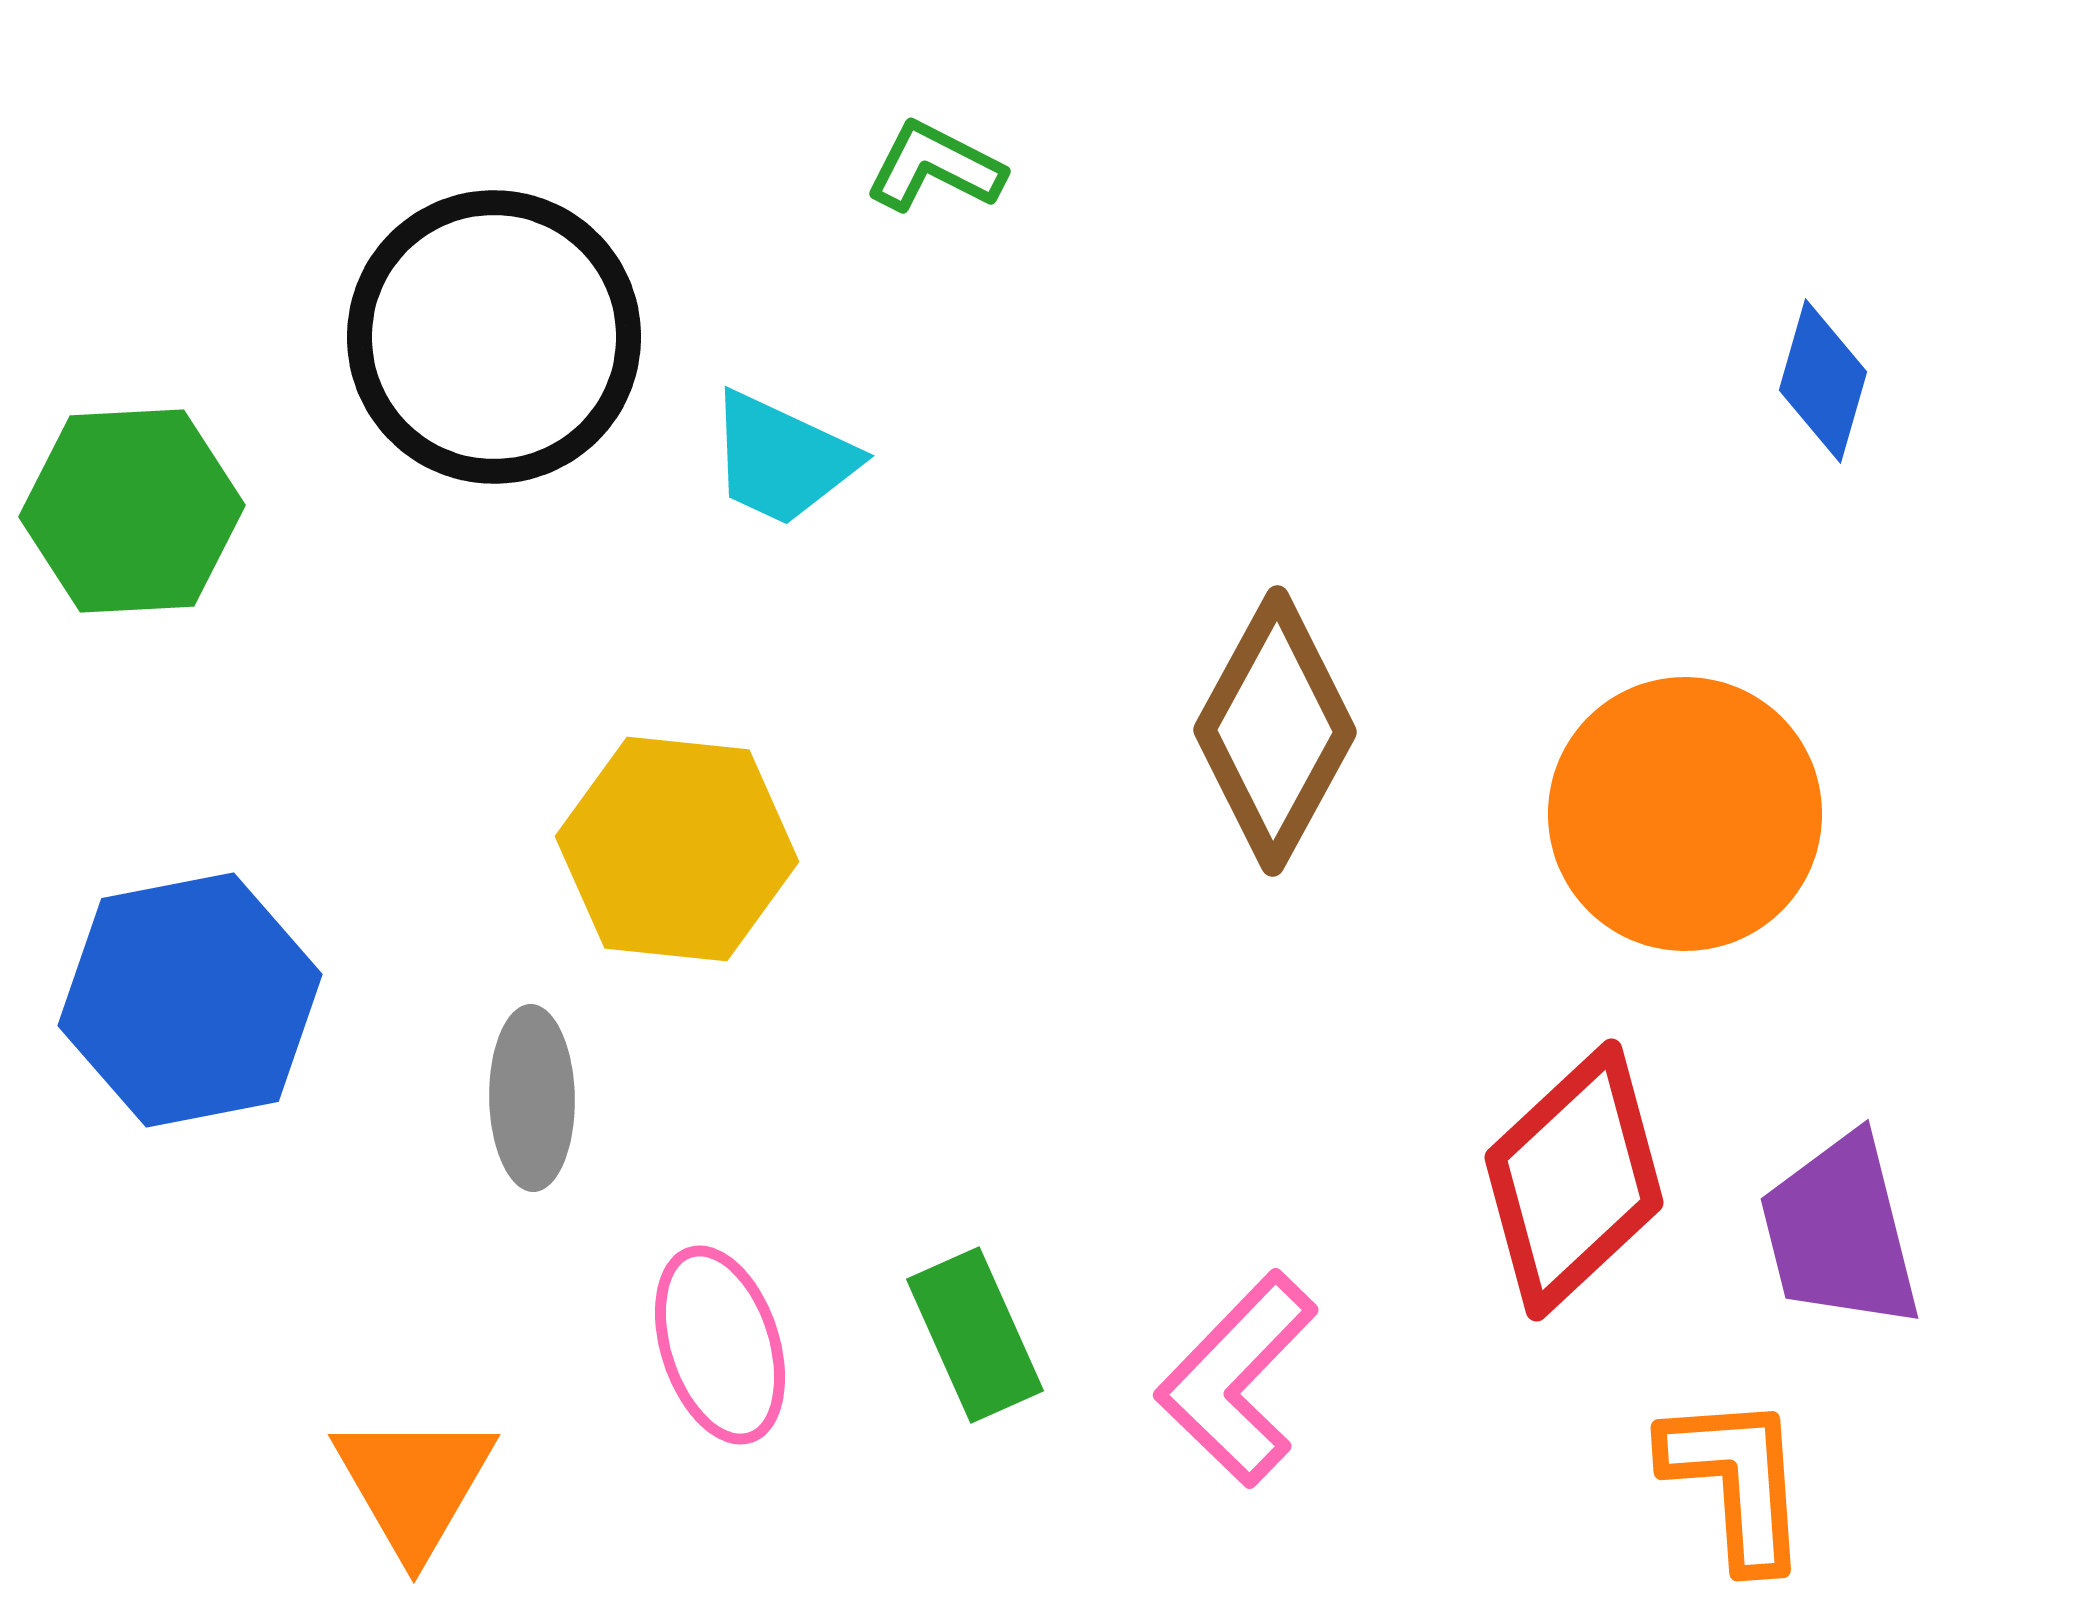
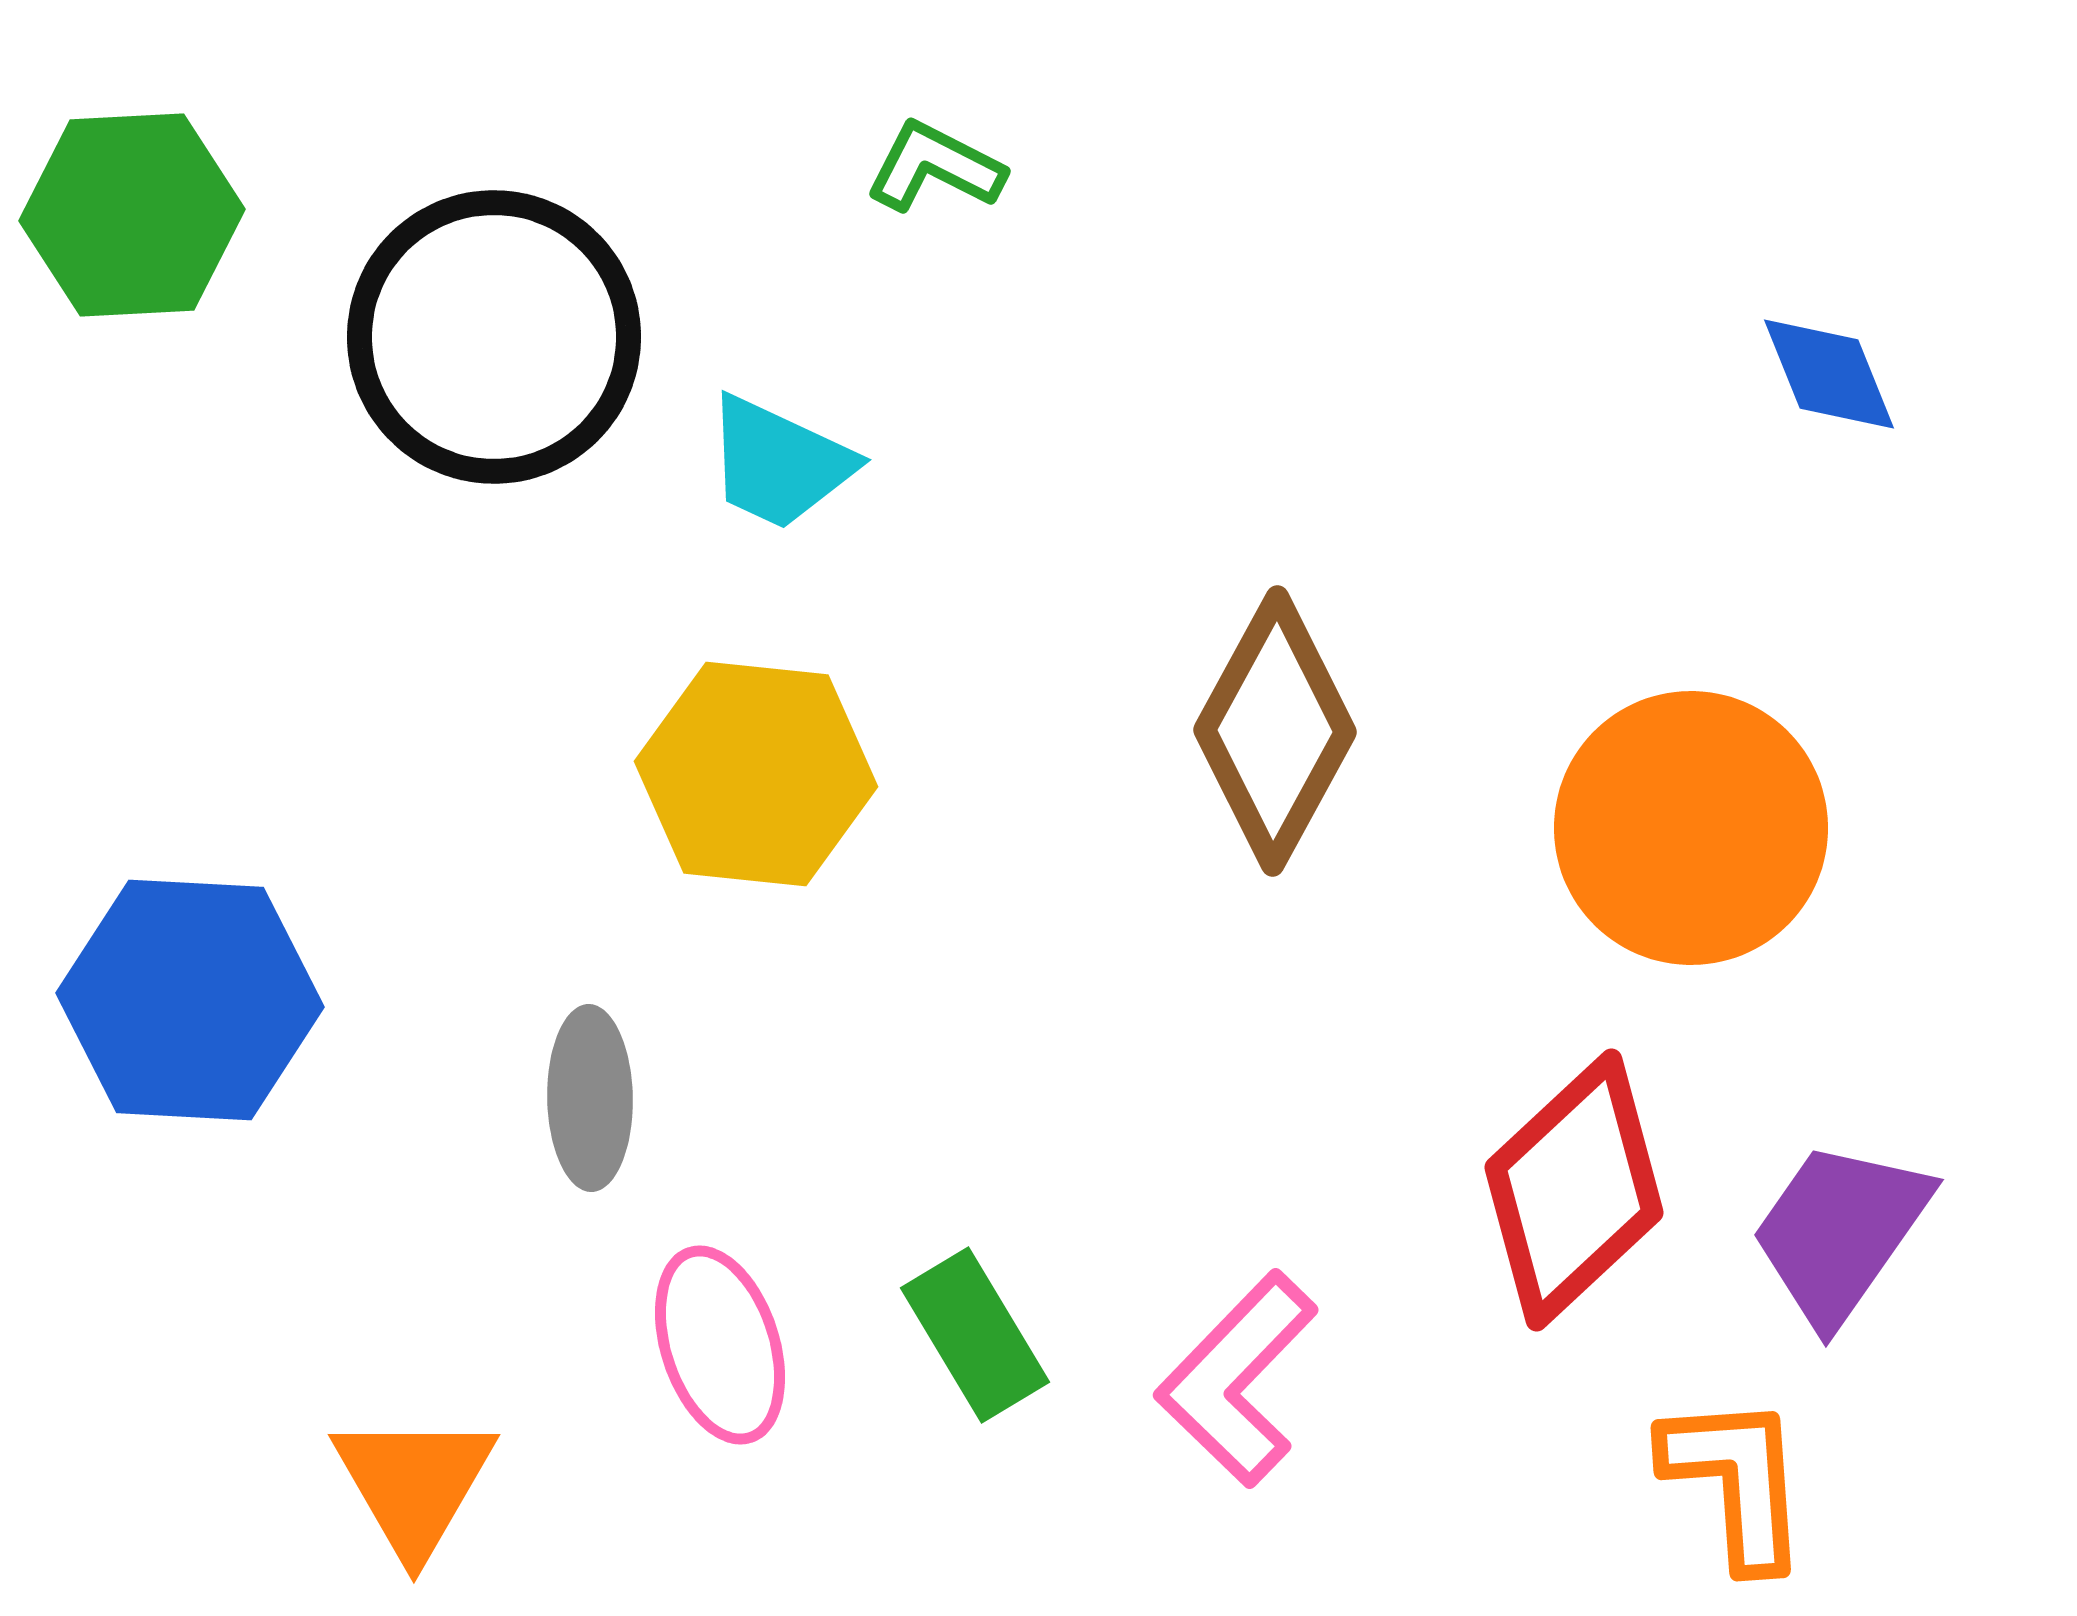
blue diamond: moved 6 px right, 7 px up; rotated 38 degrees counterclockwise
cyan trapezoid: moved 3 px left, 4 px down
green hexagon: moved 296 px up
orange circle: moved 6 px right, 14 px down
yellow hexagon: moved 79 px right, 75 px up
blue hexagon: rotated 14 degrees clockwise
gray ellipse: moved 58 px right
red diamond: moved 10 px down
purple trapezoid: rotated 49 degrees clockwise
green rectangle: rotated 7 degrees counterclockwise
